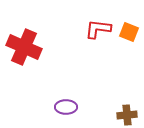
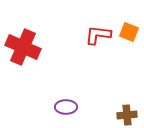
red L-shape: moved 6 px down
red cross: moved 1 px left
